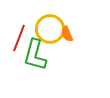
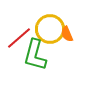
red line: rotated 28 degrees clockwise
